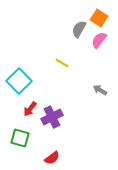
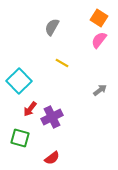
gray semicircle: moved 27 px left, 2 px up
gray arrow: rotated 112 degrees clockwise
